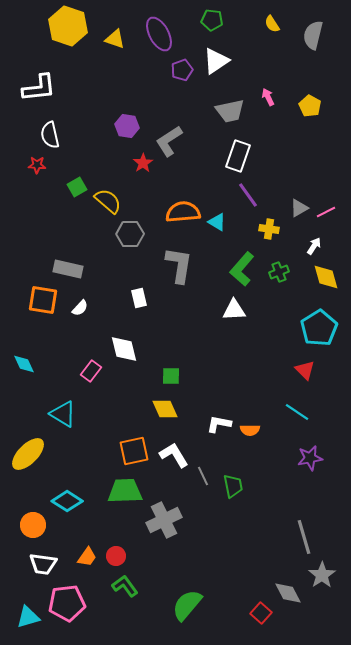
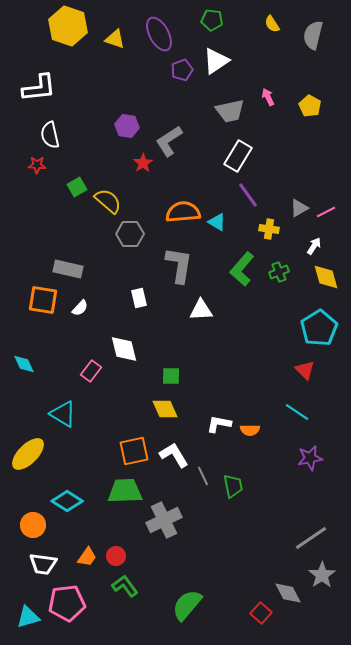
white rectangle at (238, 156): rotated 12 degrees clockwise
white triangle at (234, 310): moved 33 px left
gray line at (304, 537): moved 7 px right, 1 px down; rotated 72 degrees clockwise
